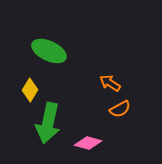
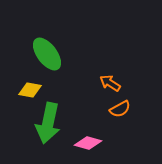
green ellipse: moved 2 px left, 3 px down; rotated 28 degrees clockwise
yellow diamond: rotated 70 degrees clockwise
